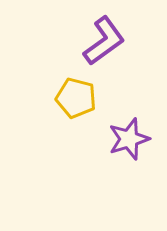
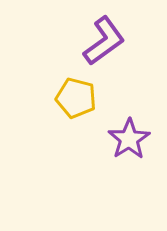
purple star: rotated 15 degrees counterclockwise
